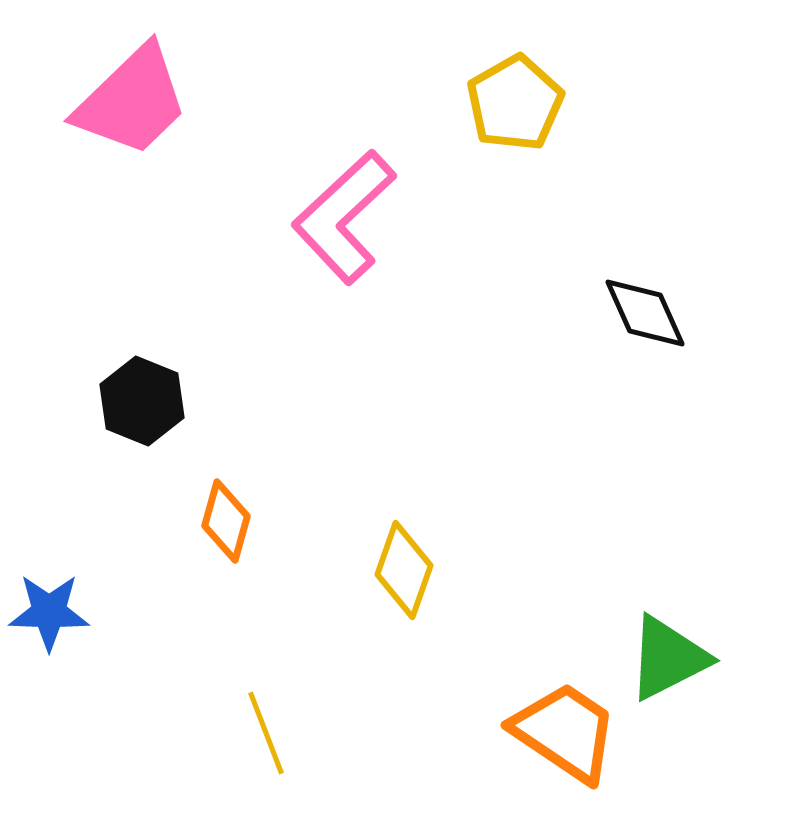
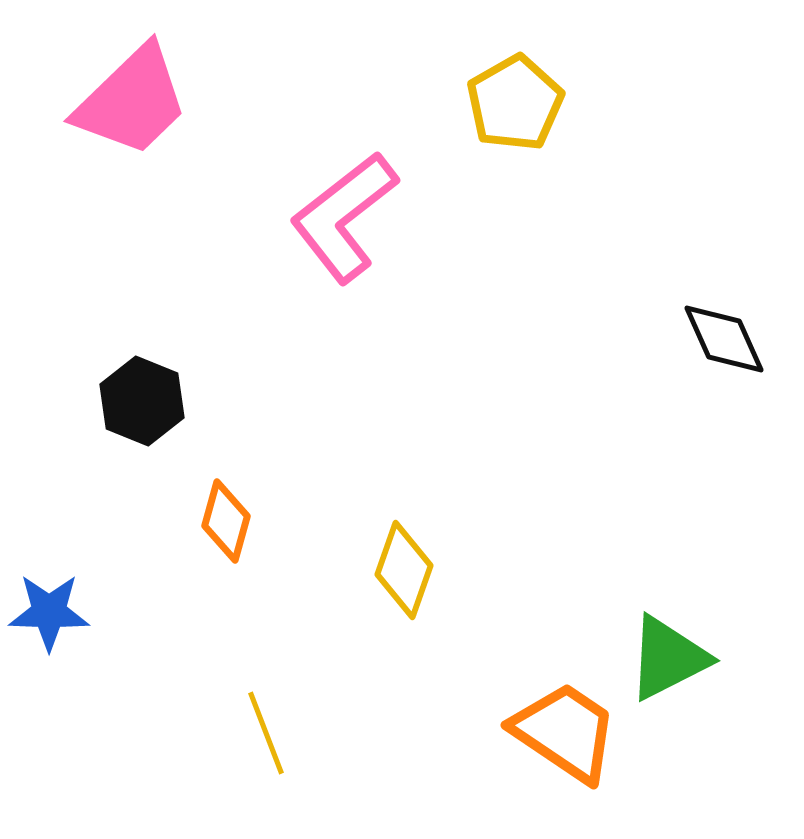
pink L-shape: rotated 5 degrees clockwise
black diamond: moved 79 px right, 26 px down
